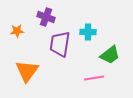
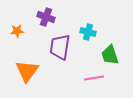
cyan cross: rotated 14 degrees clockwise
purple trapezoid: moved 3 px down
green trapezoid: rotated 110 degrees clockwise
